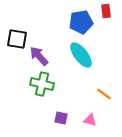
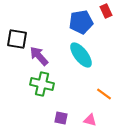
red rectangle: rotated 16 degrees counterclockwise
